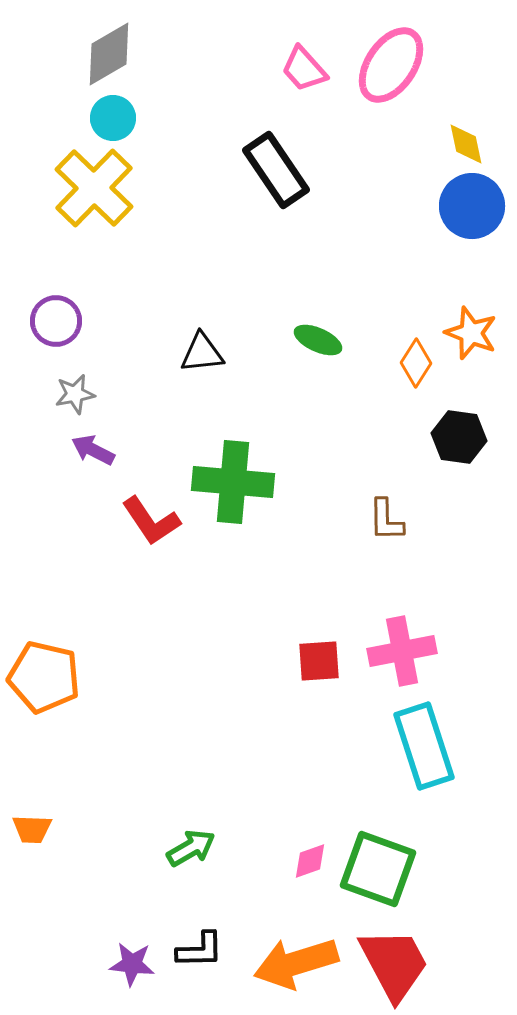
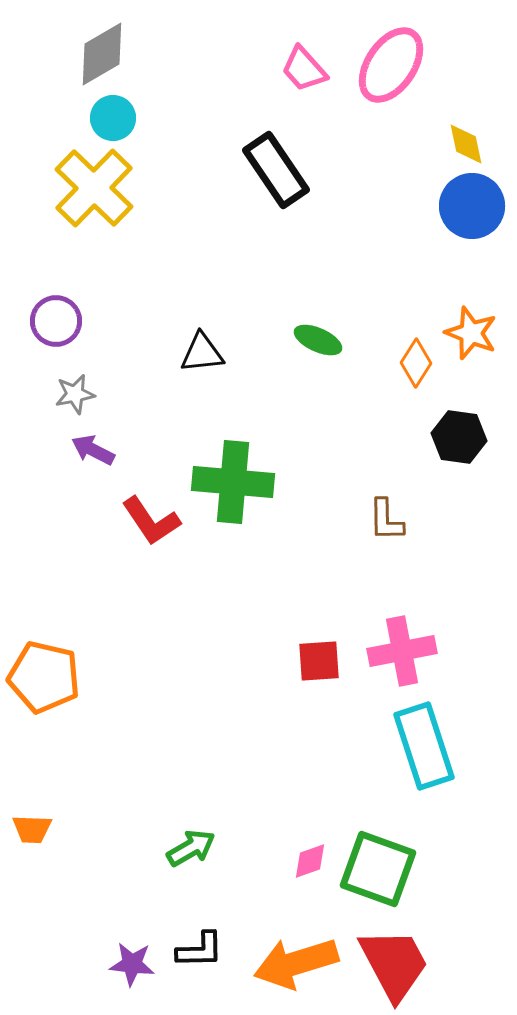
gray diamond: moved 7 px left
